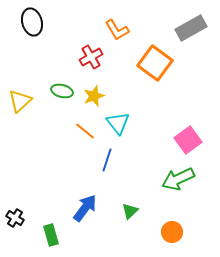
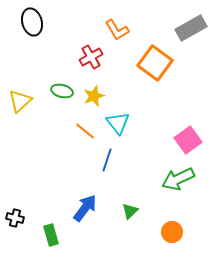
black cross: rotated 18 degrees counterclockwise
